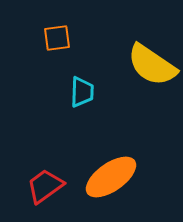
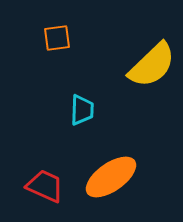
yellow semicircle: rotated 78 degrees counterclockwise
cyan trapezoid: moved 18 px down
red trapezoid: rotated 60 degrees clockwise
